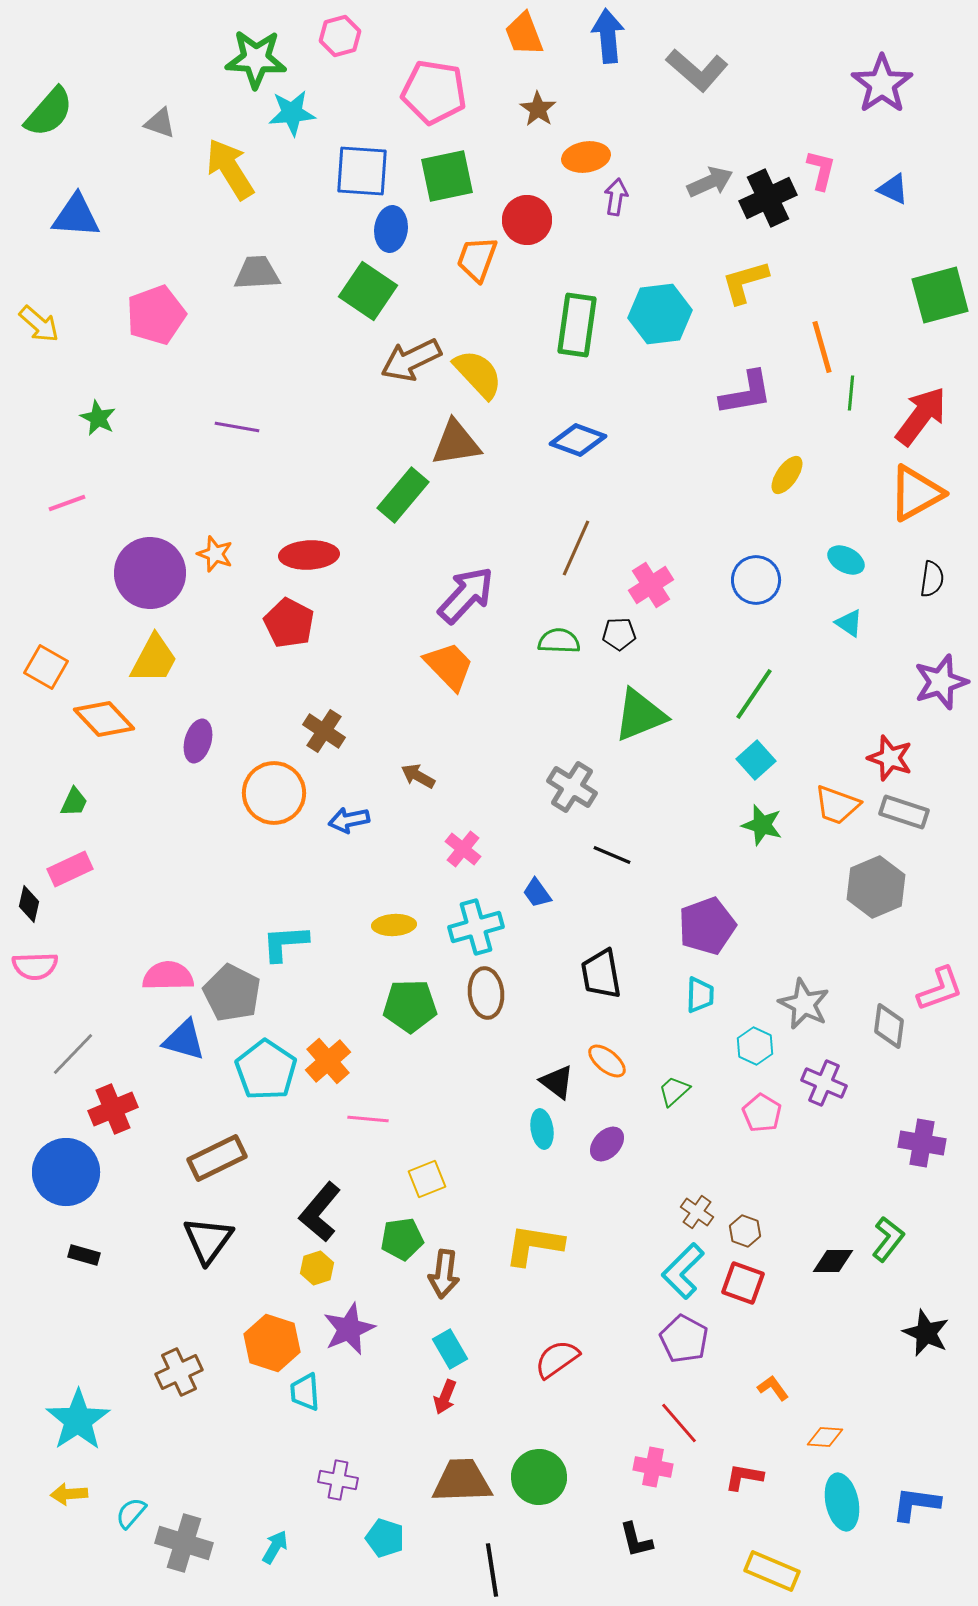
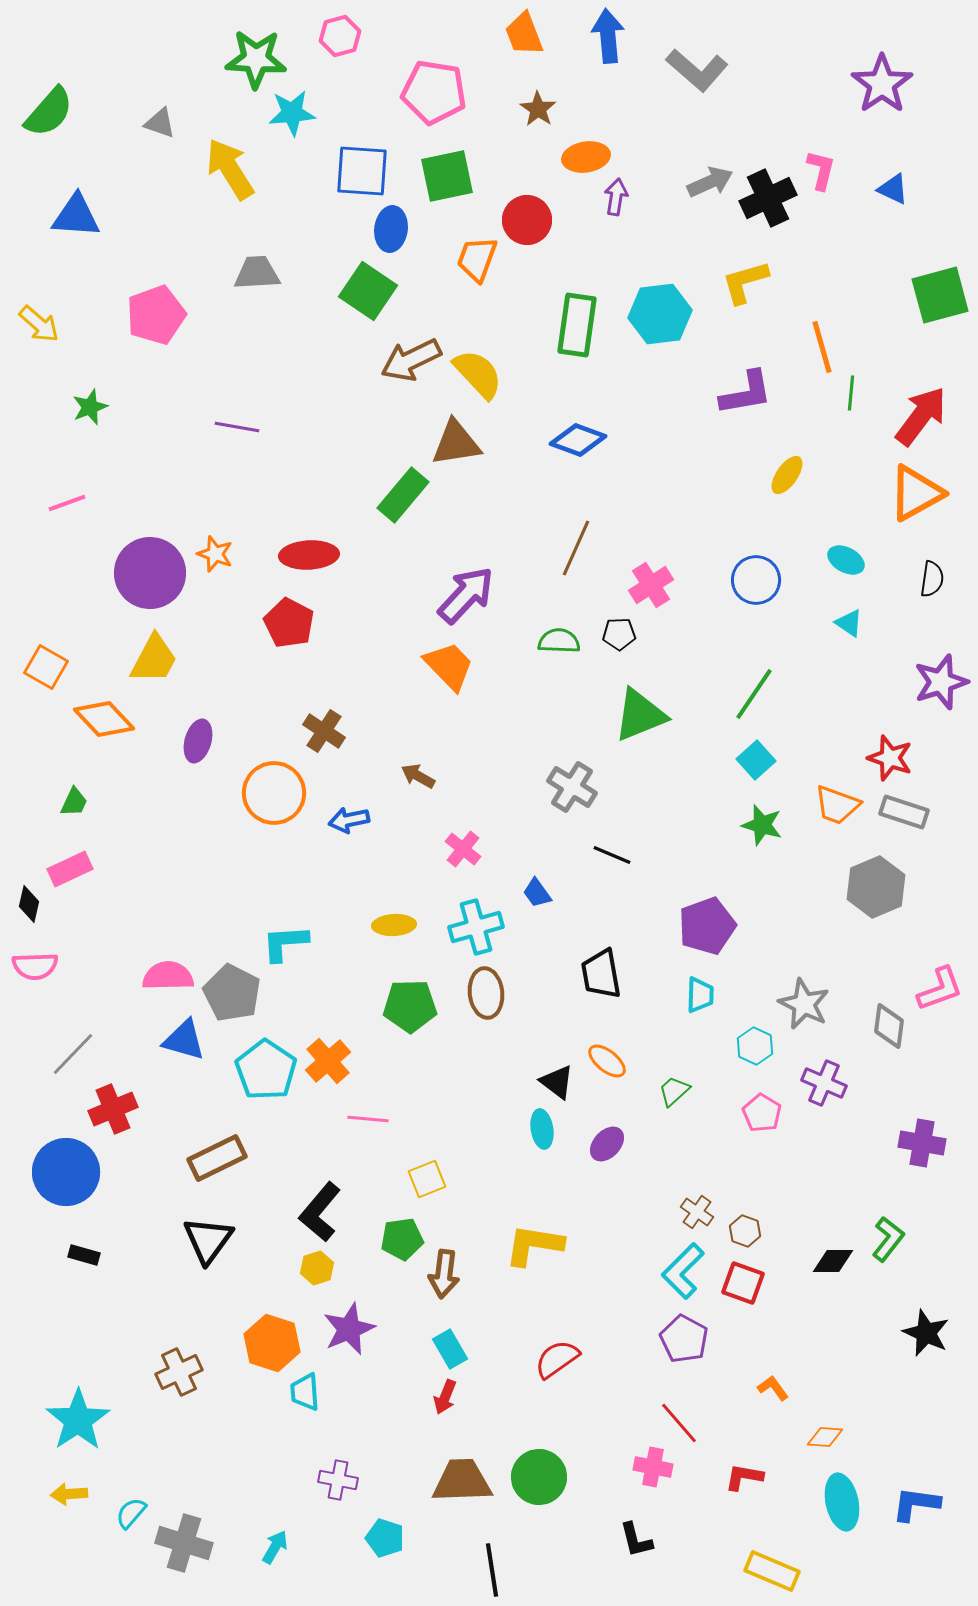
green star at (98, 418): moved 8 px left, 11 px up; rotated 24 degrees clockwise
